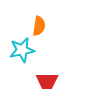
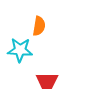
cyan star: moved 2 px left; rotated 15 degrees clockwise
